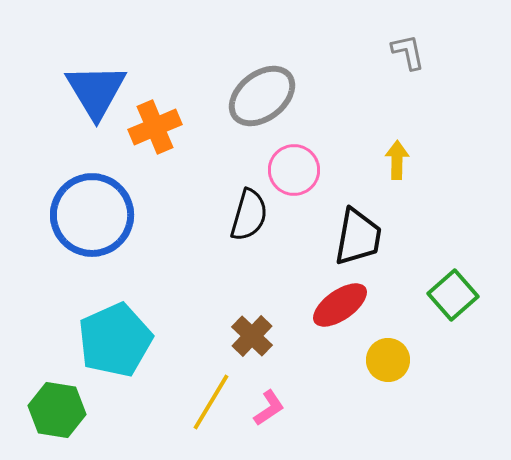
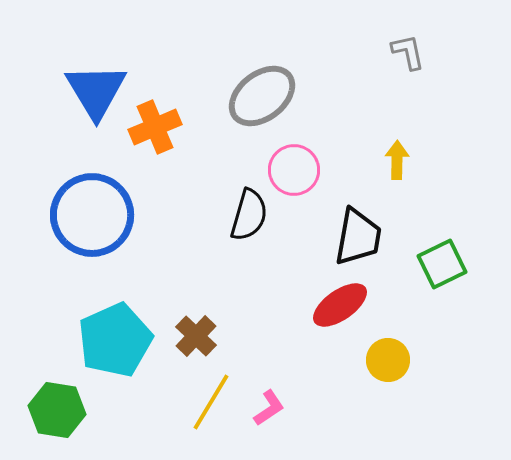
green square: moved 11 px left, 31 px up; rotated 15 degrees clockwise
brown cross: moved 56 px left
